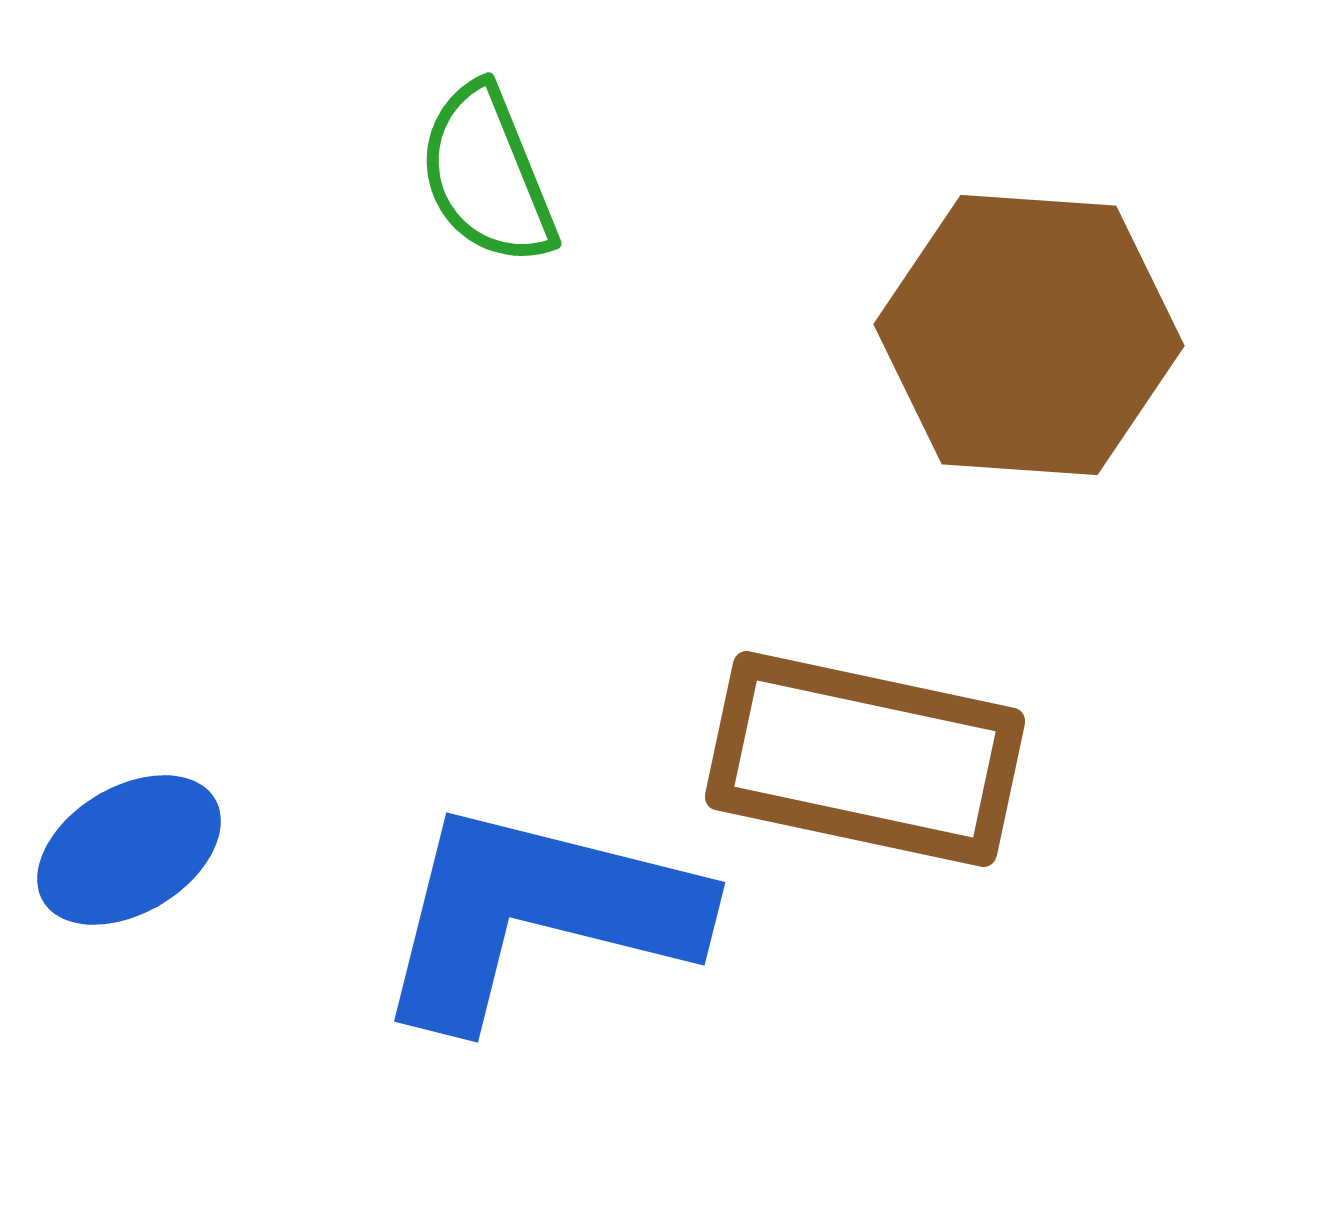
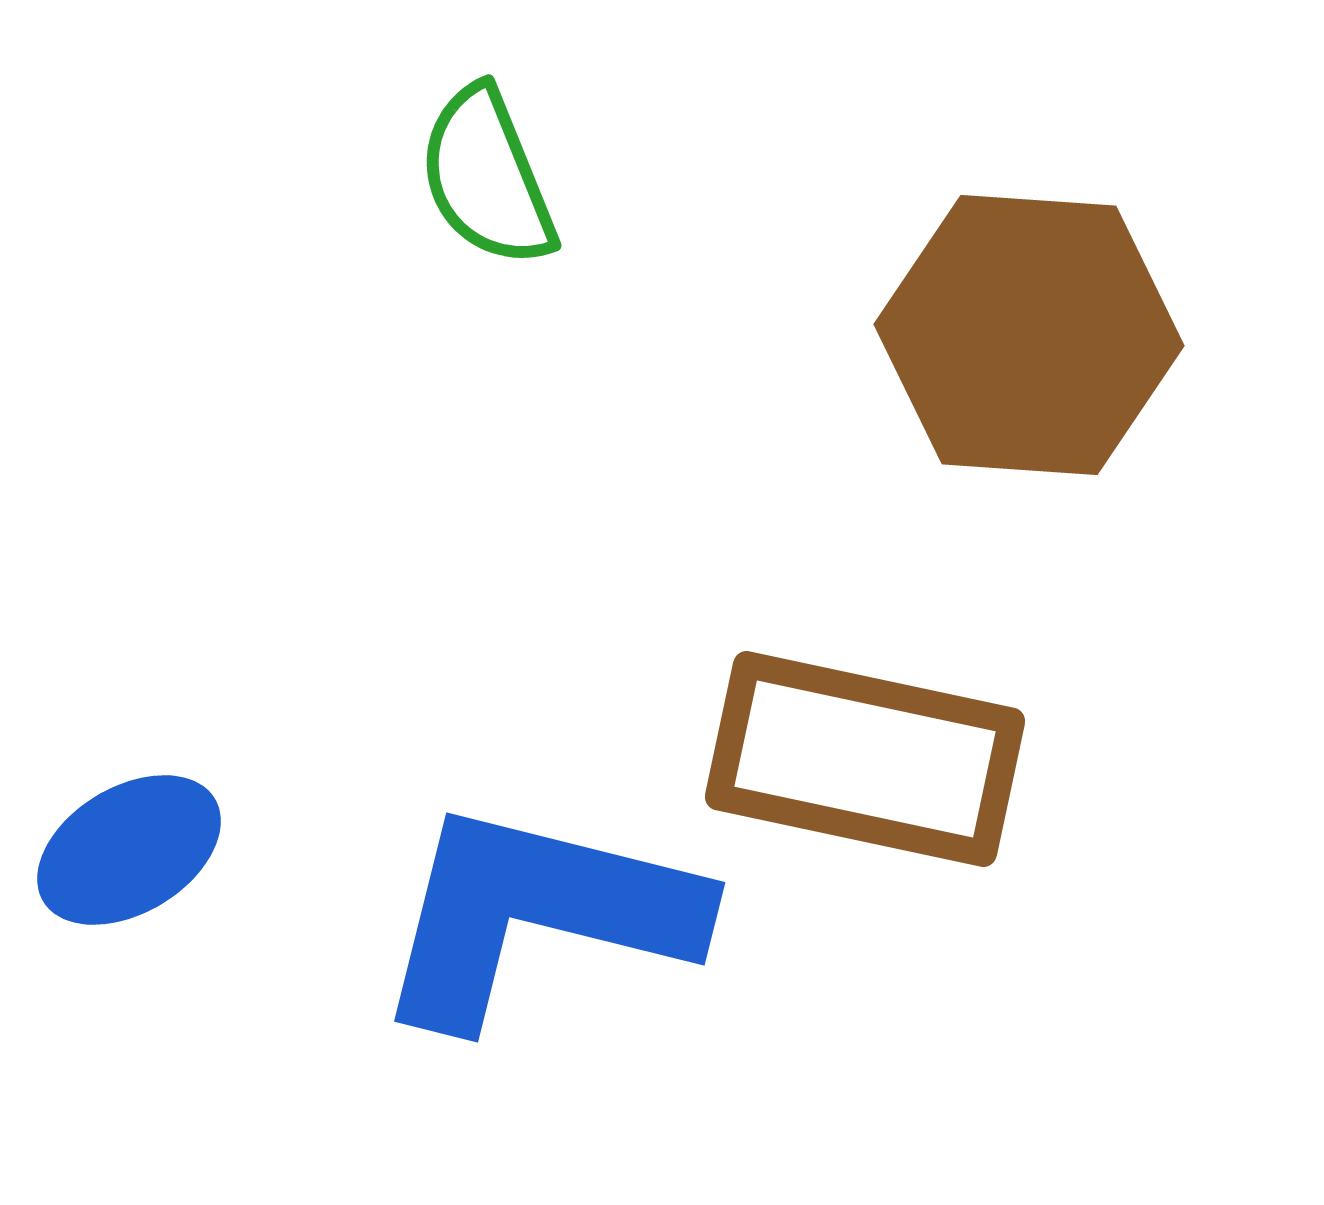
green semicircle: moved 2 px down
